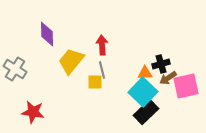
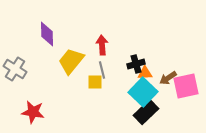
black cross: moved 25 px left
